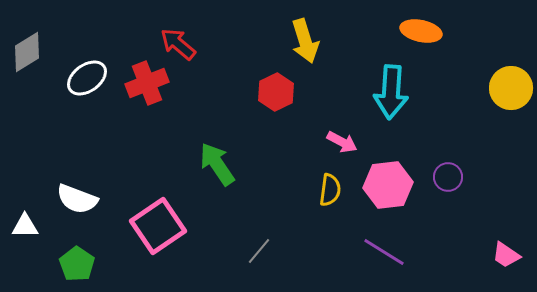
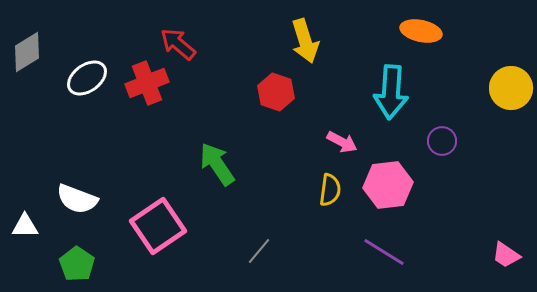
red hexagon: rotated 15 degrees counterclockwise
purple circle: moved 6 px left, 36 px up
